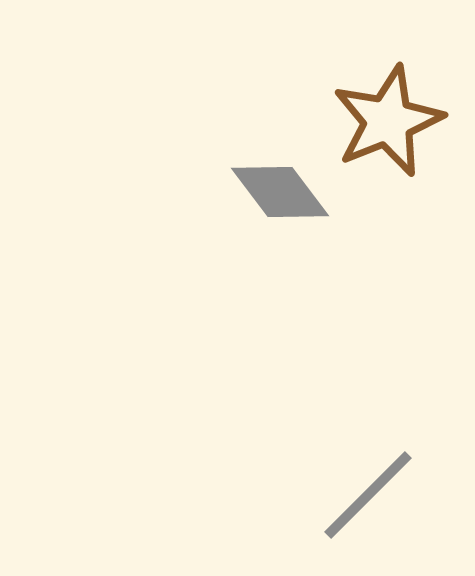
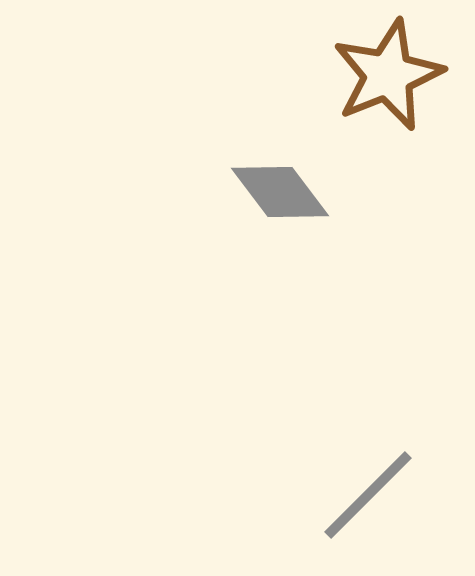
brown star: moved 46 px up
